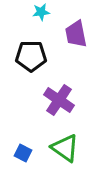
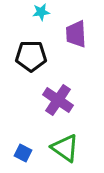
purple trapezoid: rotated 8 degrees clockwise
purple cross: moved 1 px left
